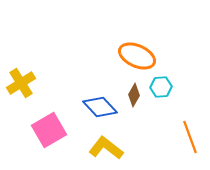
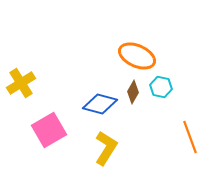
cyan hexagon: rotated 15 degrees clockwise
brown diamond: moved 1 px left, 3 px up
blue diamond: moved 3 px up; rotated 32 degrees counterclockwise
yellow L-shape: rotated 84 degrees clockwise
